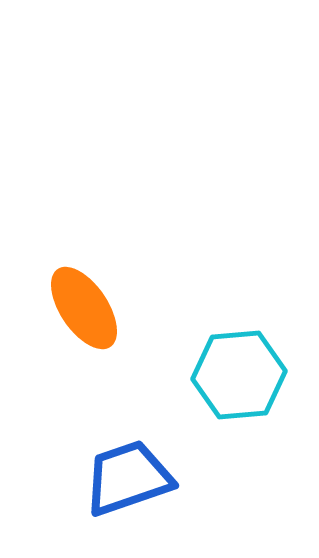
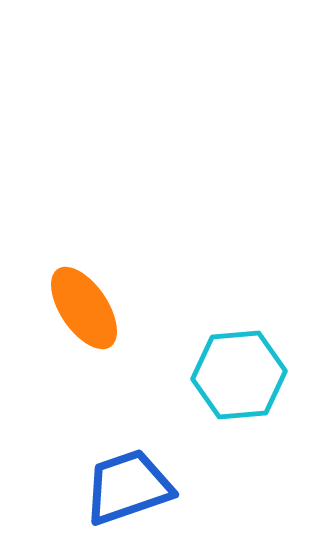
blue trapezoid: moved 9 px down
